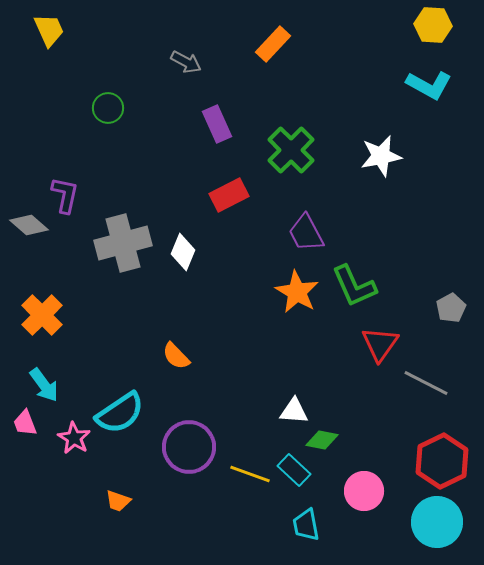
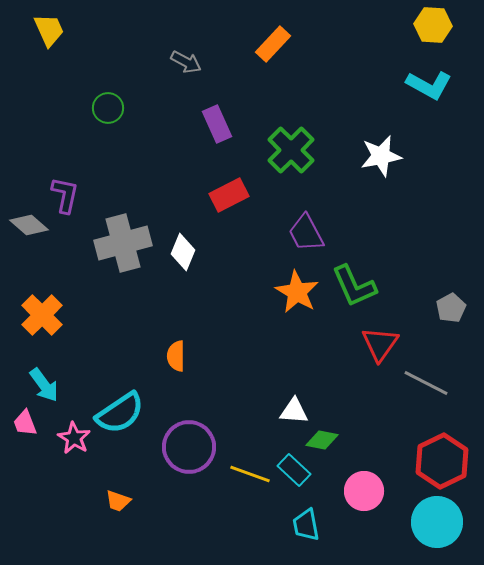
orange semicircle: rotated 44 degrees clockwise
